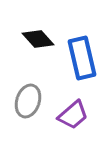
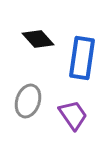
blue rectangle: rotated 21 degrees clockwise
purple trapezoid: rotated 84 degrees counterclockwise
